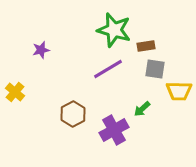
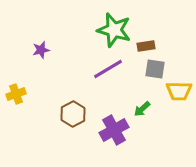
yellow cross: moved 1 px right, 2 px down; rotated 30 degrees clockwise
